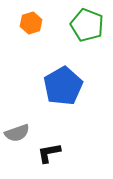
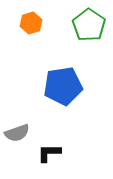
green pentagon: moved 2 px right; rotated 12 degrees clockwise
blue pentagon: rotated 21 degrees clockwise
black L-shape: rotated 10 degrees clockwise
